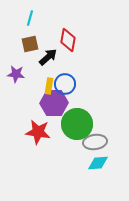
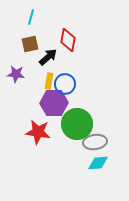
cyan line: moved 1 px right, 1 px up
yellow rectangle: moved 5 px up
